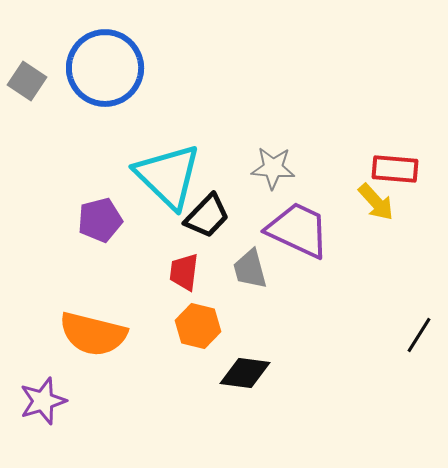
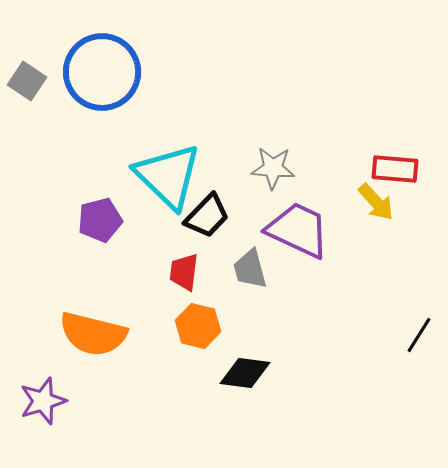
blue circle: moved 3 px left, 4 px down
